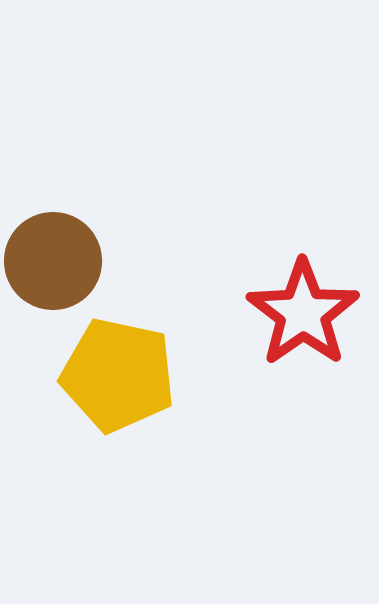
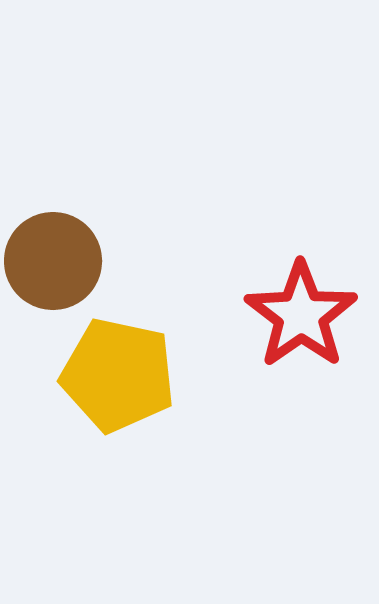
red star: moved 2 px left, 2 px down
